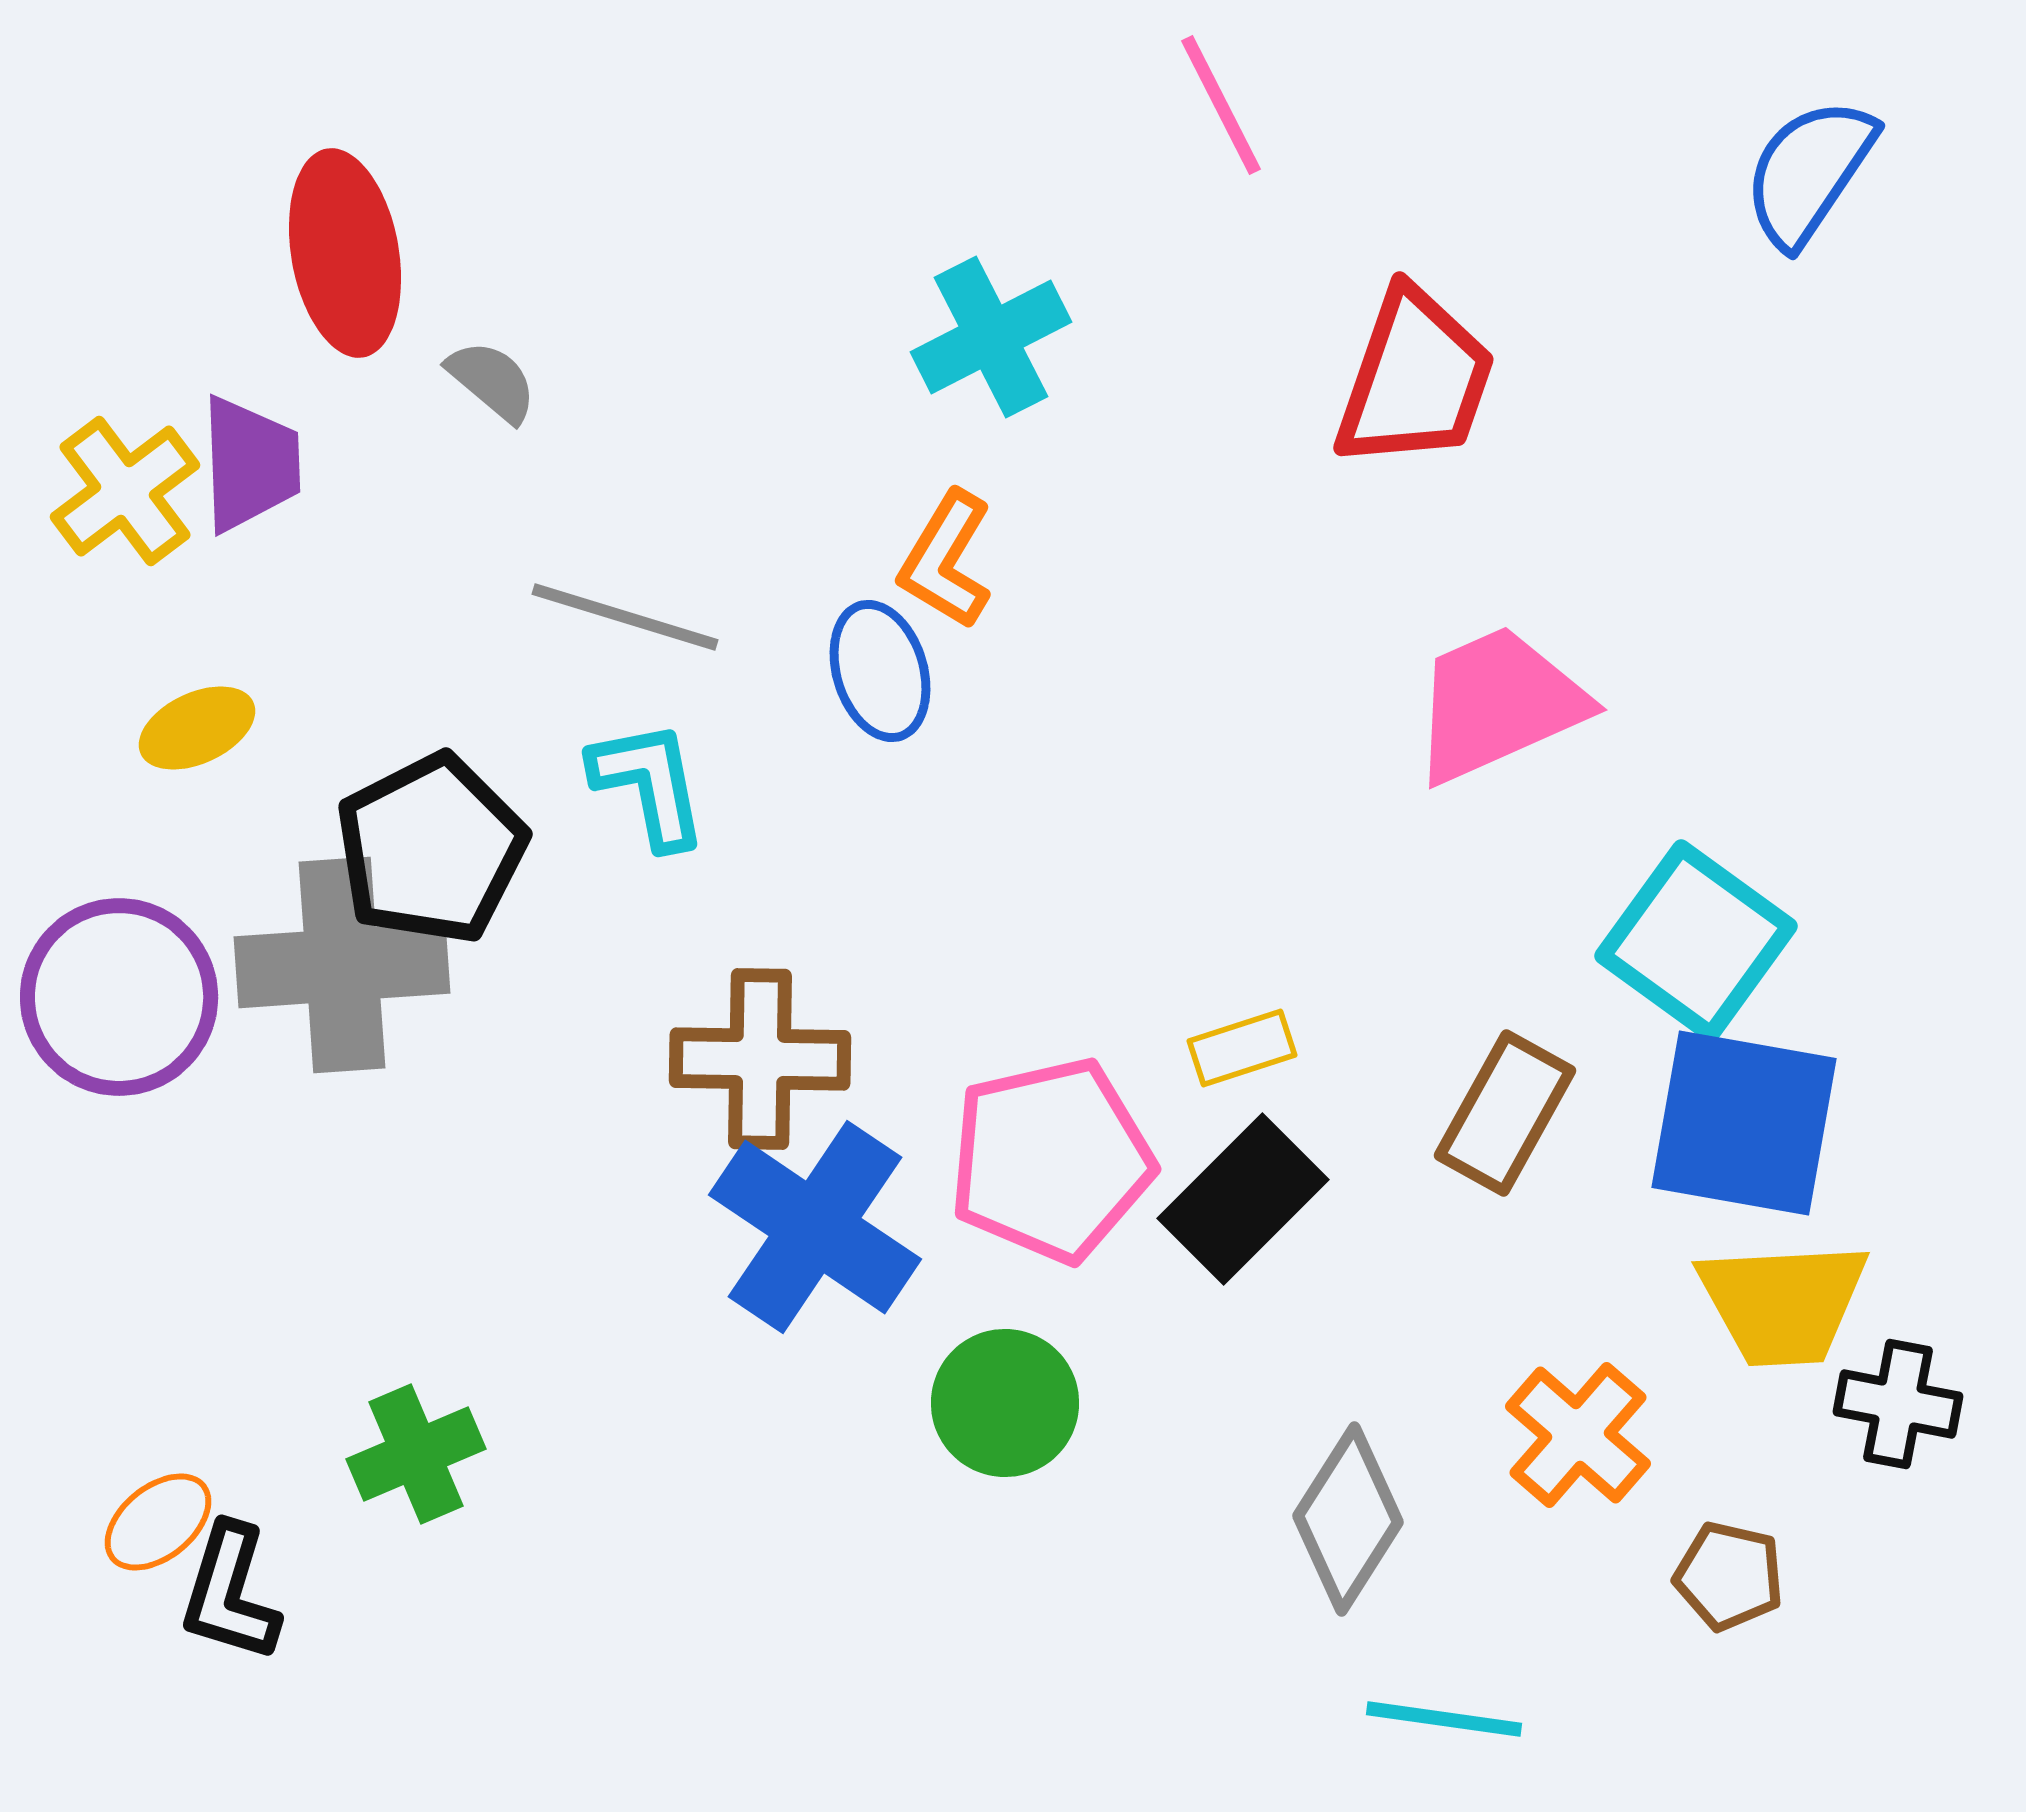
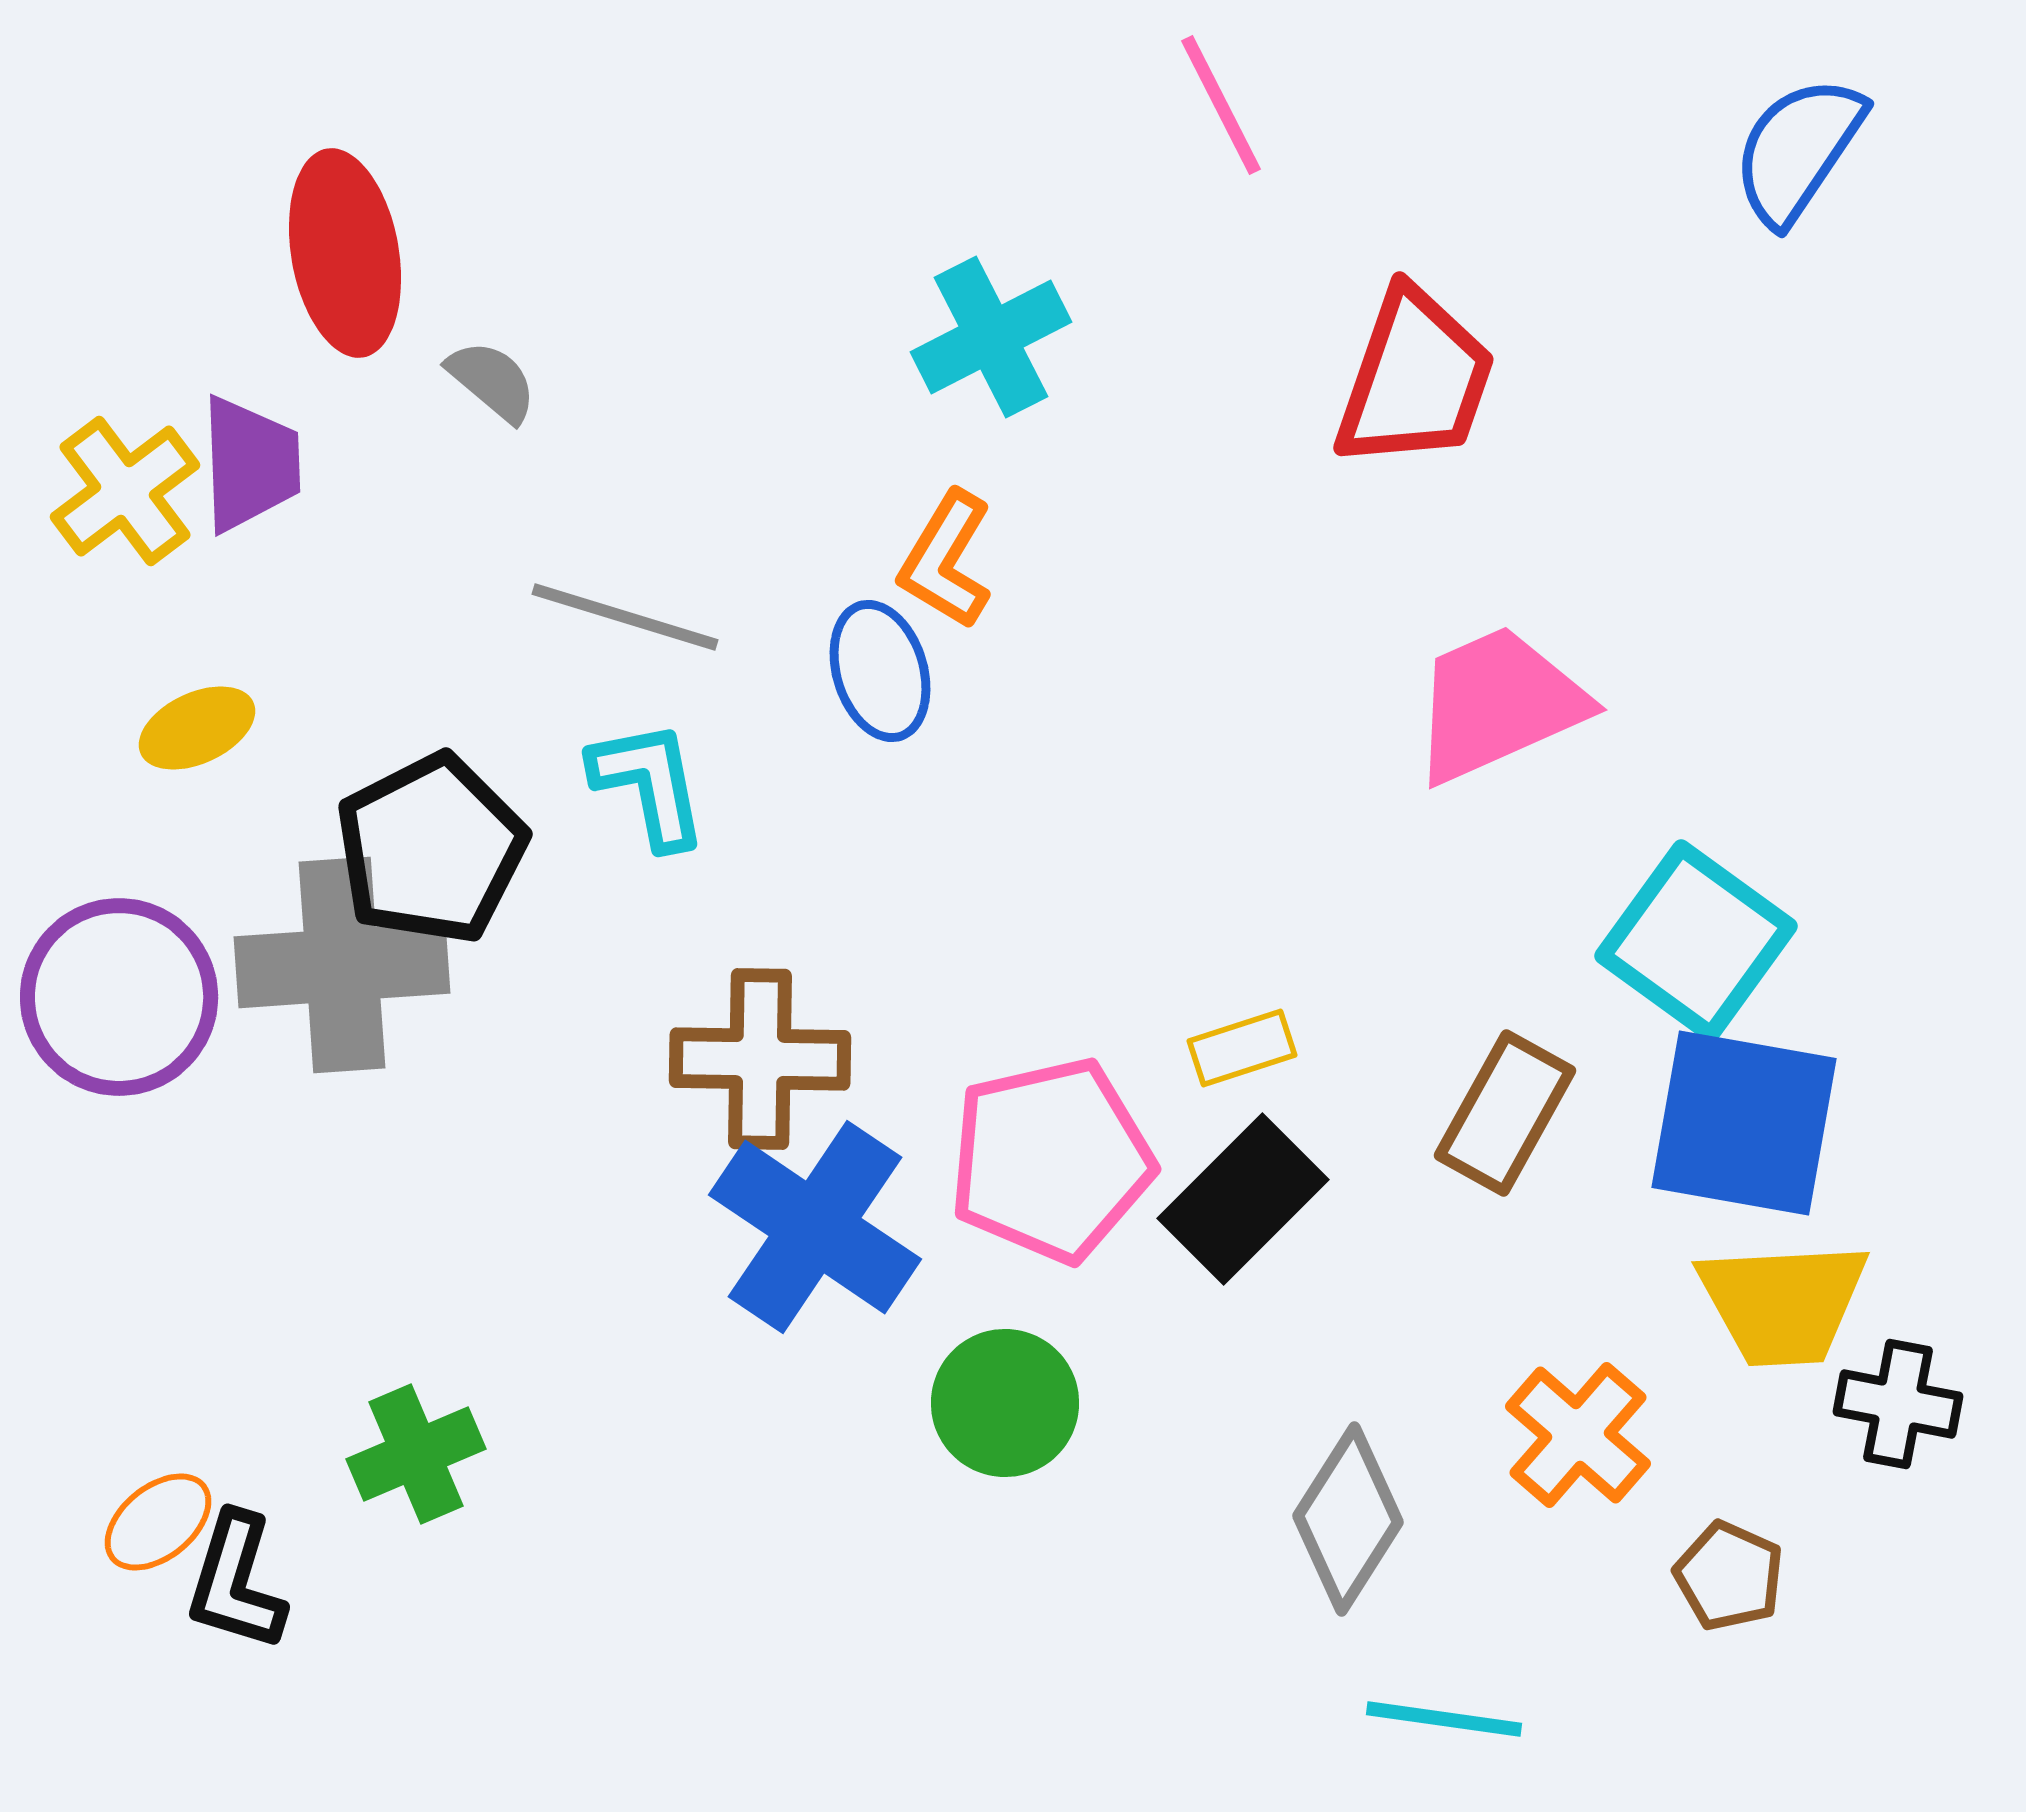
blue semicircle: moved 11 px left, 22 px up
brown pentagon: rotated 11 degrees clockwise
black L-shape: moved 6 px right, 11 px up
